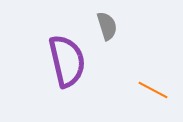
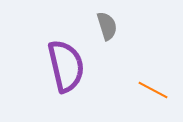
purple semicircle: moved 1 px left, 5 px down
